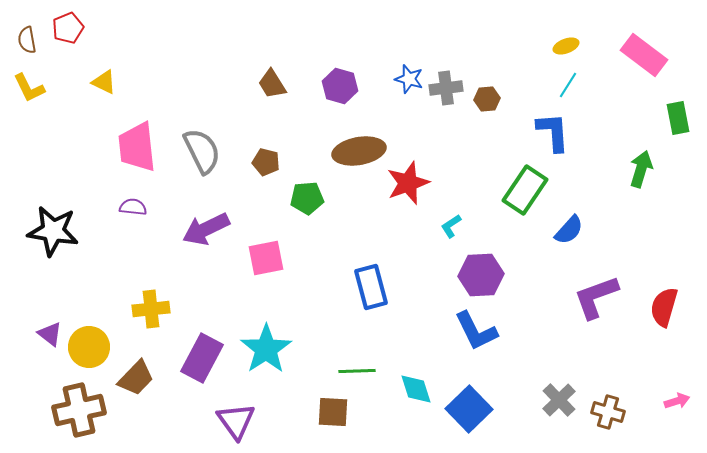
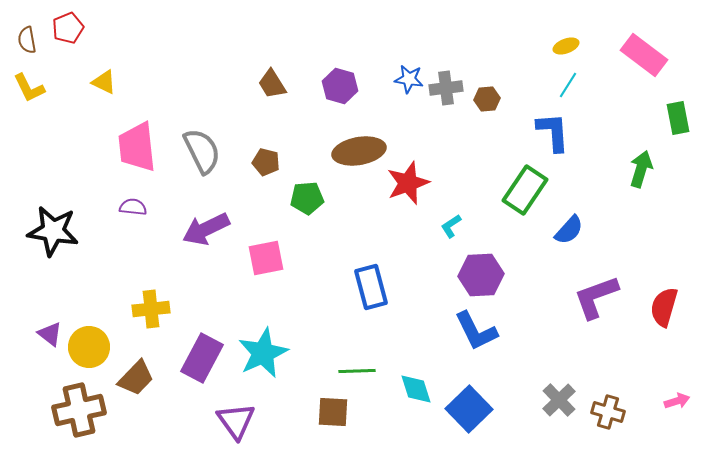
blue star at (409, 79): rotated 8 degrees counterclockwise
cyan star at (266, 349): moved 3 px left, 4 px down; rotated 9 degrees clockwise
